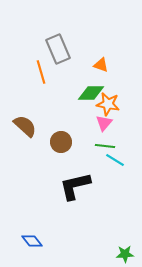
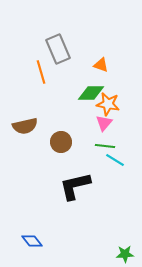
brown semicircle: rotated 125 degrees clockwise
